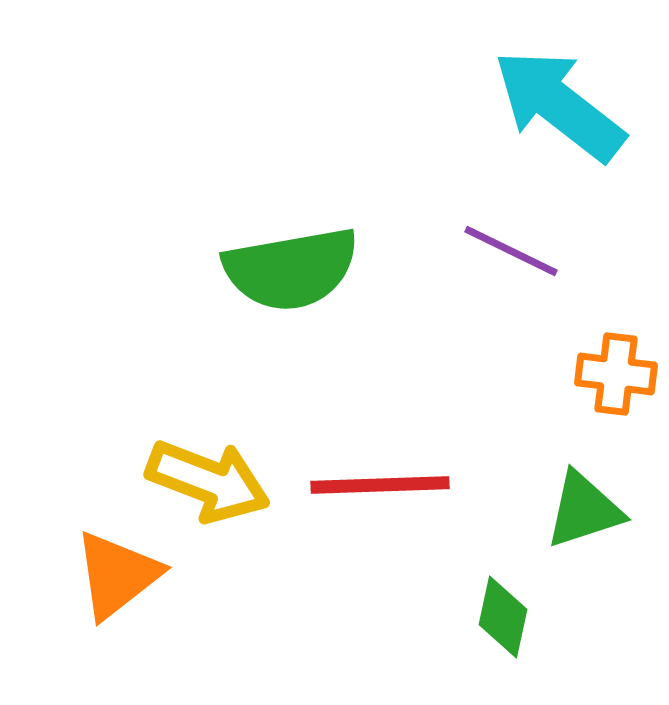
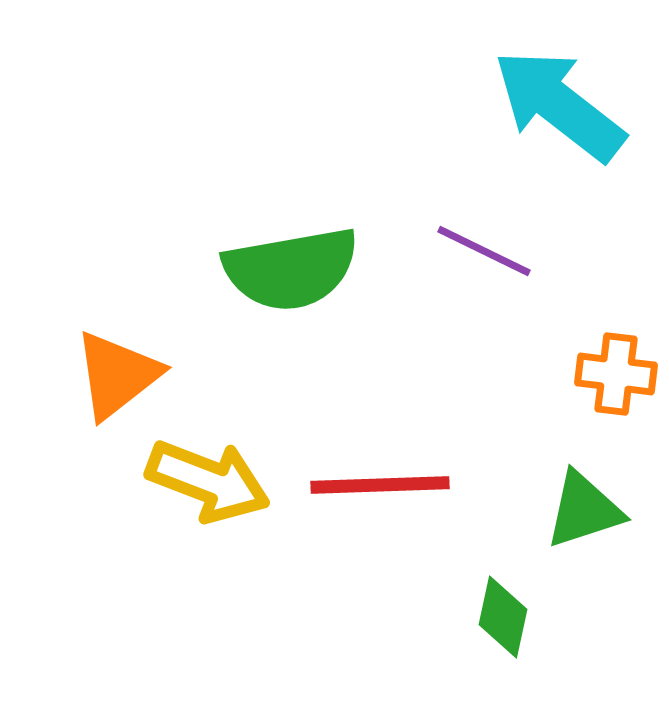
purple line: moved 27 px left
orange triangle: moved 200 px up
